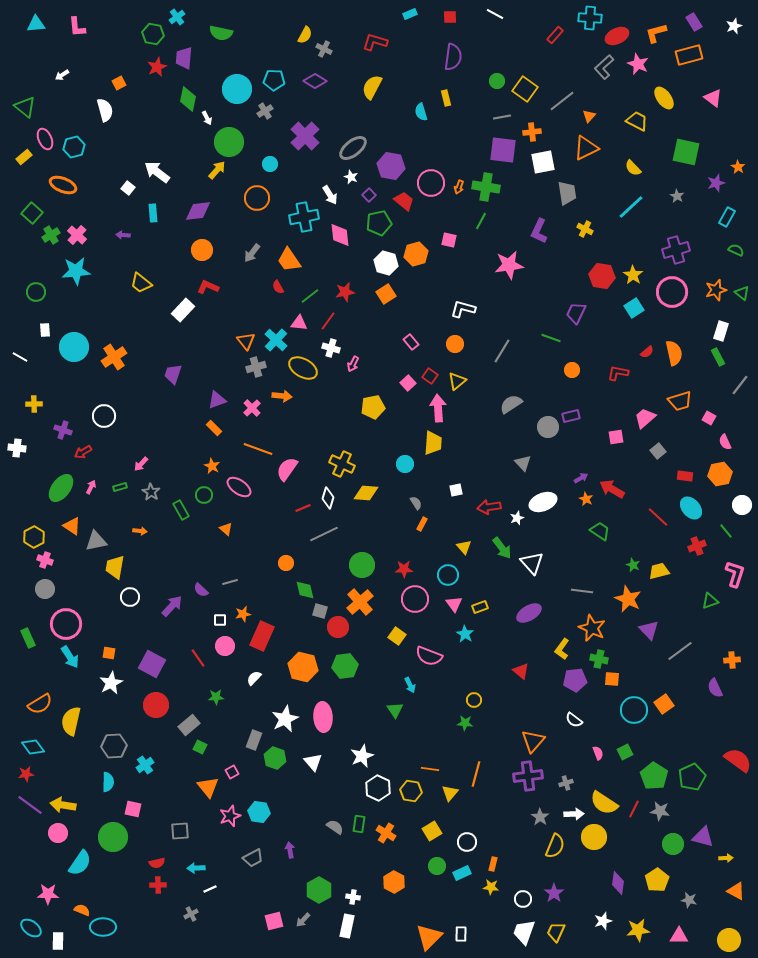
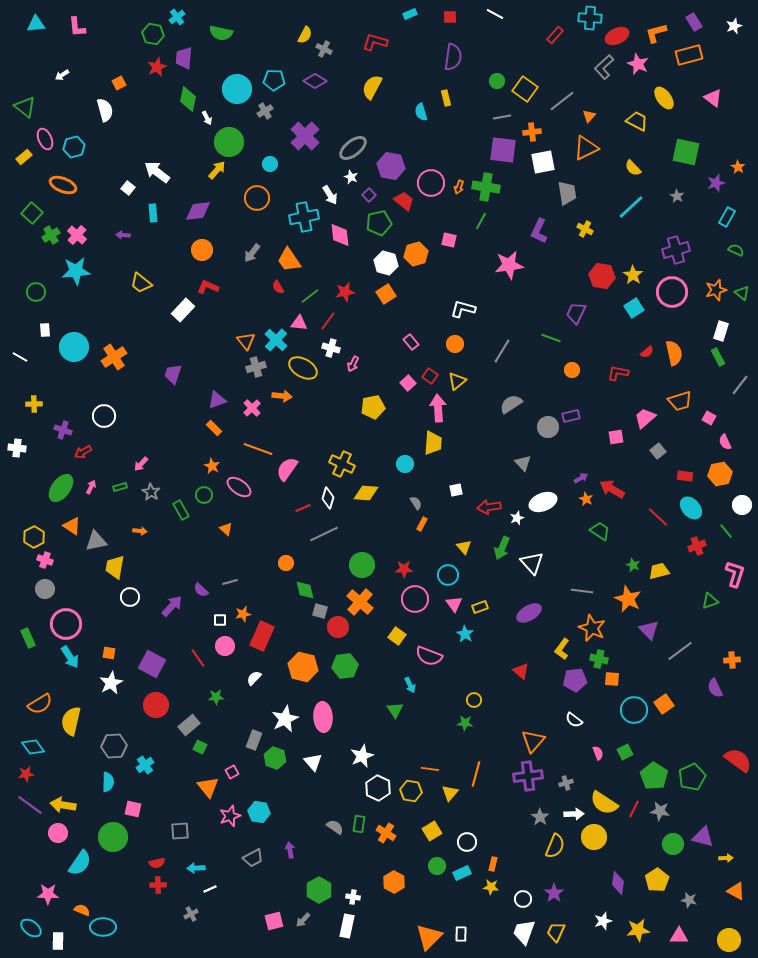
green arrow at (502, 548): rotated 60 degrees clockwise
orange cross at (360, 602): rotated 8 degrees counterclockwise
